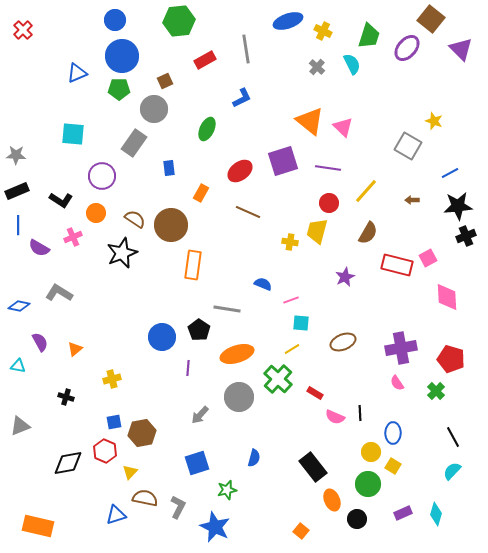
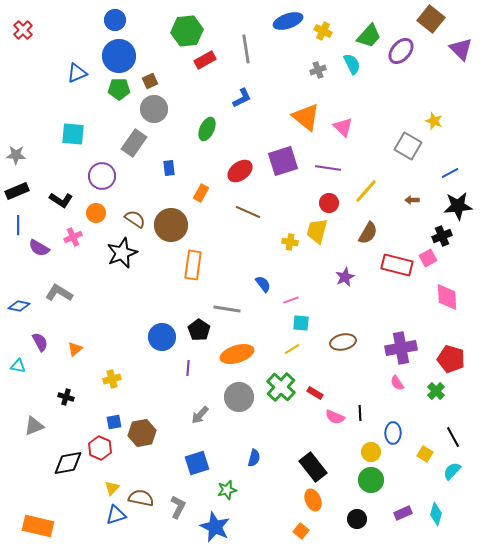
green hexagon at (179, 21): moved 8 px right, 10 px down
green trapezoid at (369, 36): rotated 24 degrees clockwise
purple ellipse at (407, 48): moved 6 px left, 3 px down
blue circle at (122, 56): moved 3 px left
gray cross at (317, 67): moved 1 px right, 3 px down; rotated 28 degrees clockwise
brown square at (165, 81): moved 15 px left
orange triangle at (310, 121): moved 4 px left, 4 px up
black cross at (466, 236): moved 24 px left
blue semicircle at (263, 284): rotated 30 degrees clockwise
brown ellipse at (343, 342): rotated 10 degrees clockwise
green cross at (278, 379): moved 3 px right, 8 px down
gray triangle at (20, 426): moved 14 px right
red hexagon at (105, 451): moved 5 px left, 3 px up
yellow square at (393, 466): moved 32 px right, 12 px up
yellow triangle at (130, 472): moved 18 px left, 16 px down
green circle at (368, 484): moved 3 px right, 4 px up
brown semicircle at (145, 498): moved 4 px left
orange ellipse at (332, 500): moved 19 px left
